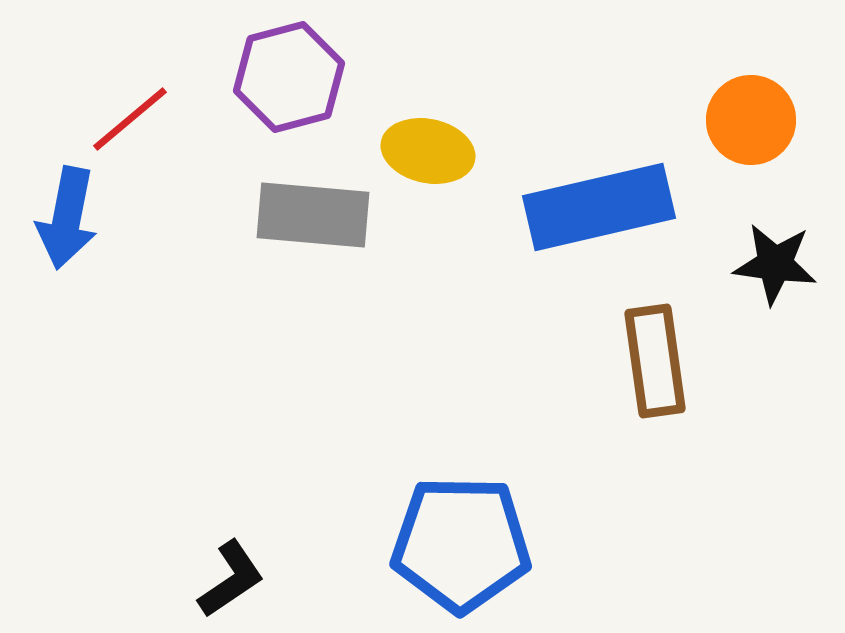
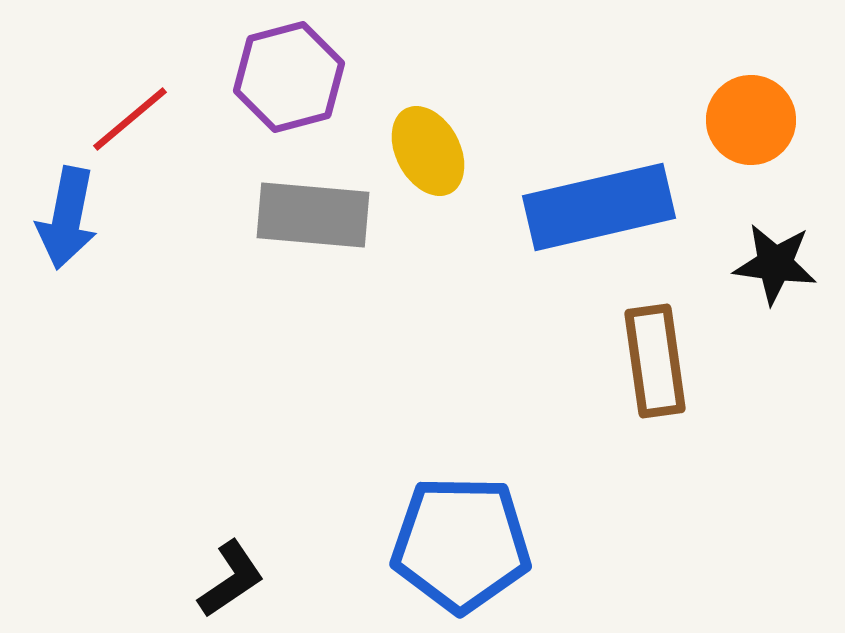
yellow ellipse: rotated 50 degrees clockwise
